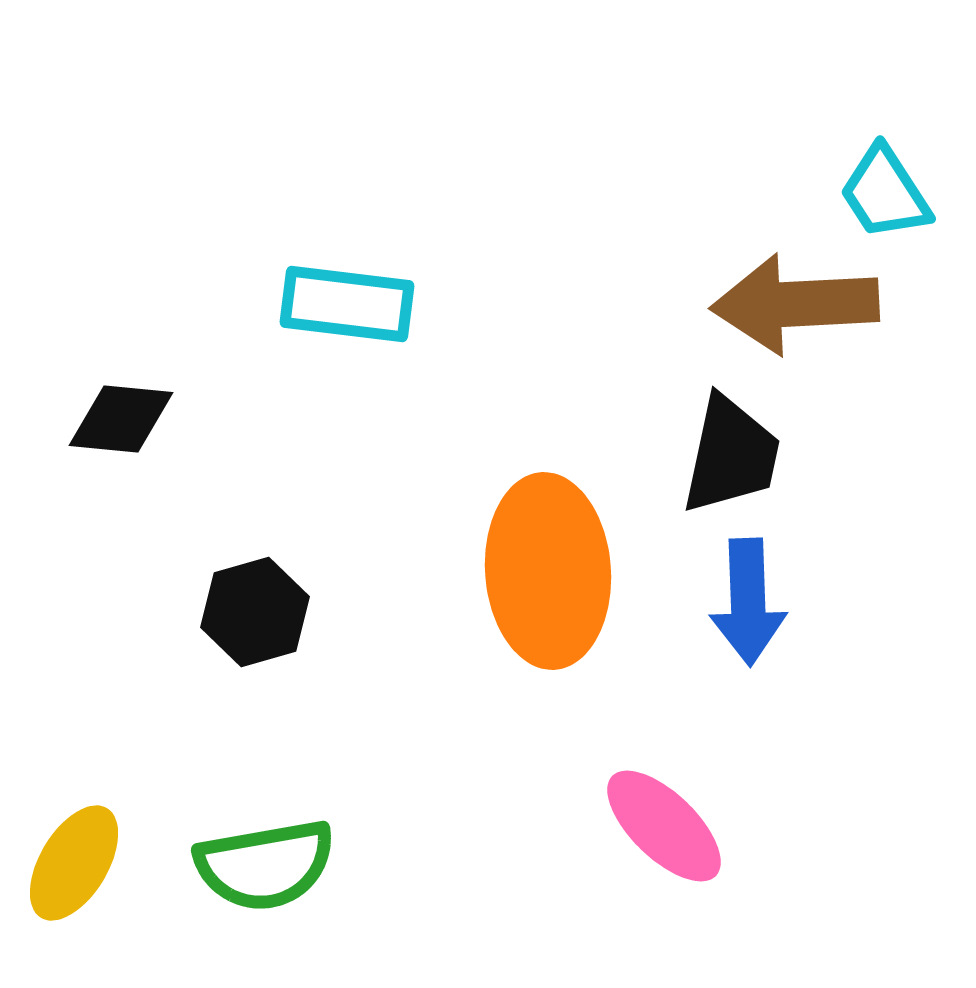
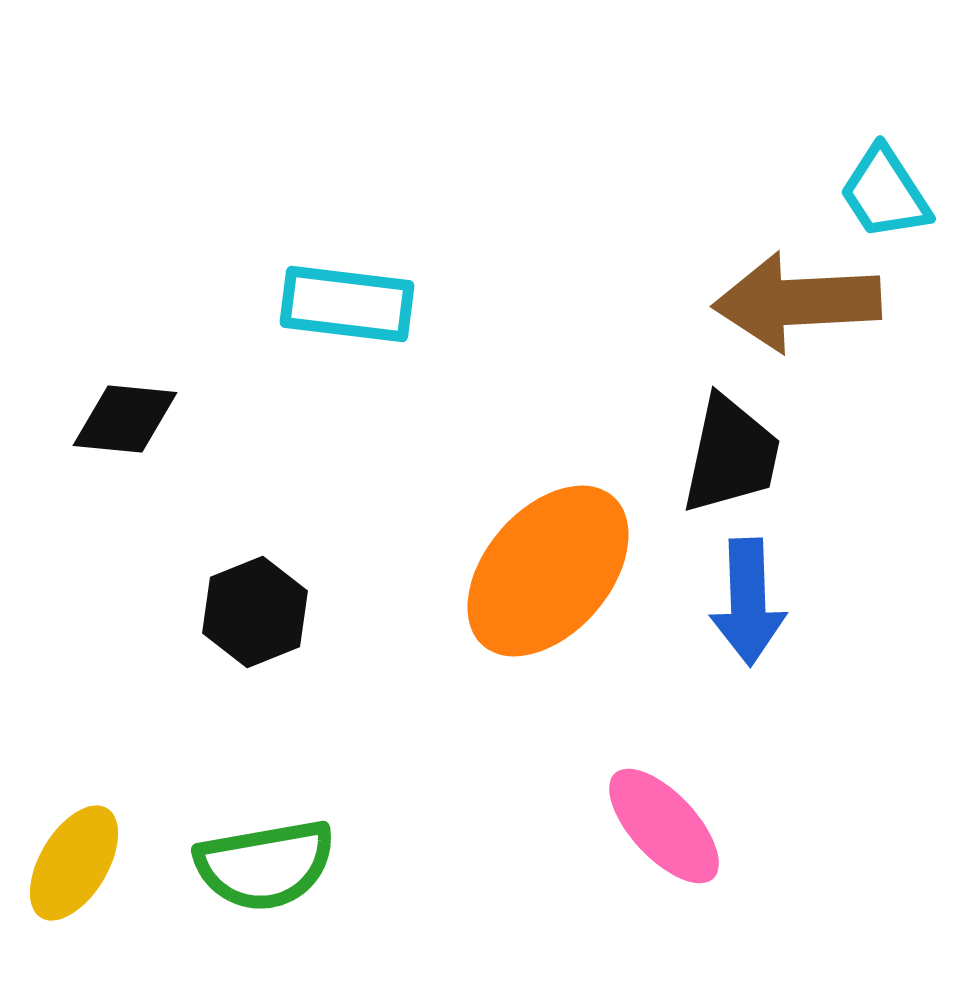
brown arrow: moved 2 px right, 2 px up
black diamond: moved 4 px right
orange ellipse: rotated 45 degrees clockwise
black hexagon: rotated 6 degrees counterclockwise
pink ellipse: rotated 3 degrees clockwise
